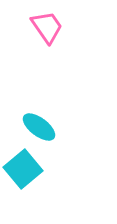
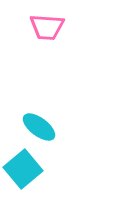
pink trapezoid: rotated 129 degrees clockwise
